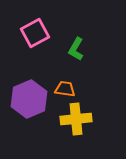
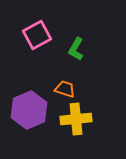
pink square: moved 2 px right, 2 px down
orange trapezoid: rotated 10 degrees clockwise
purple hexagon: moved 11 px down
